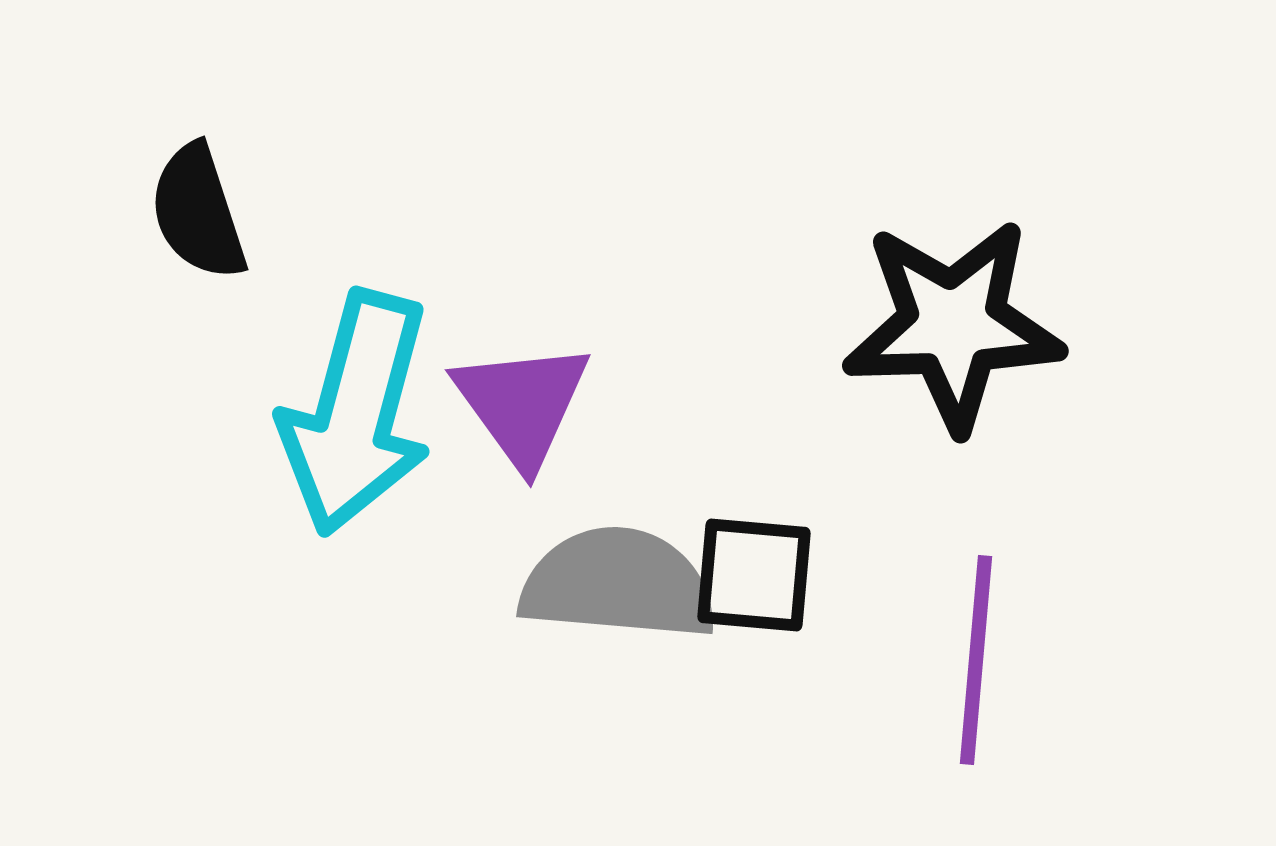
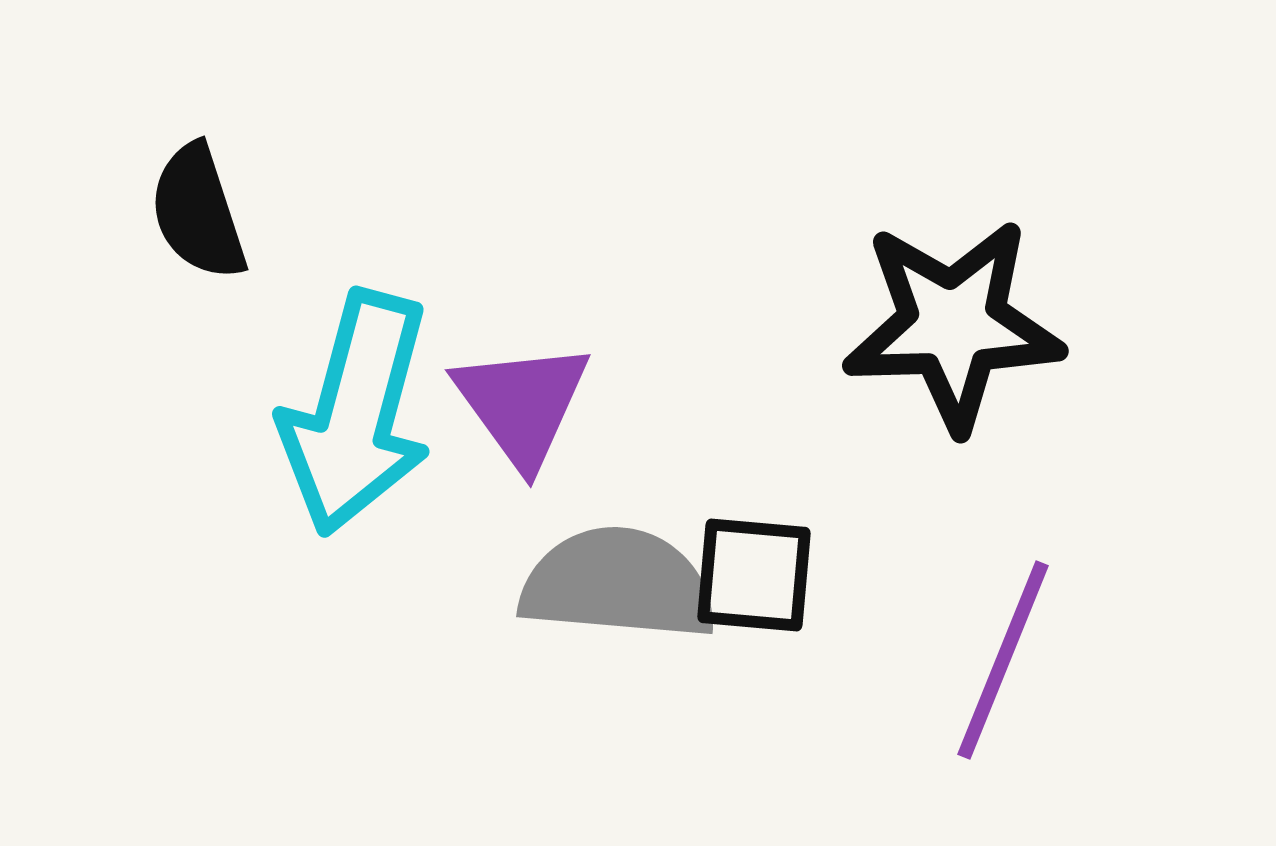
purple line: moved 27 px right; rotated 17 degrees clockwise
